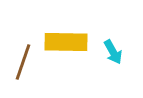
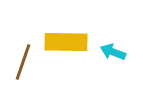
cyan arrow: rotated 140 degrees clockwise
